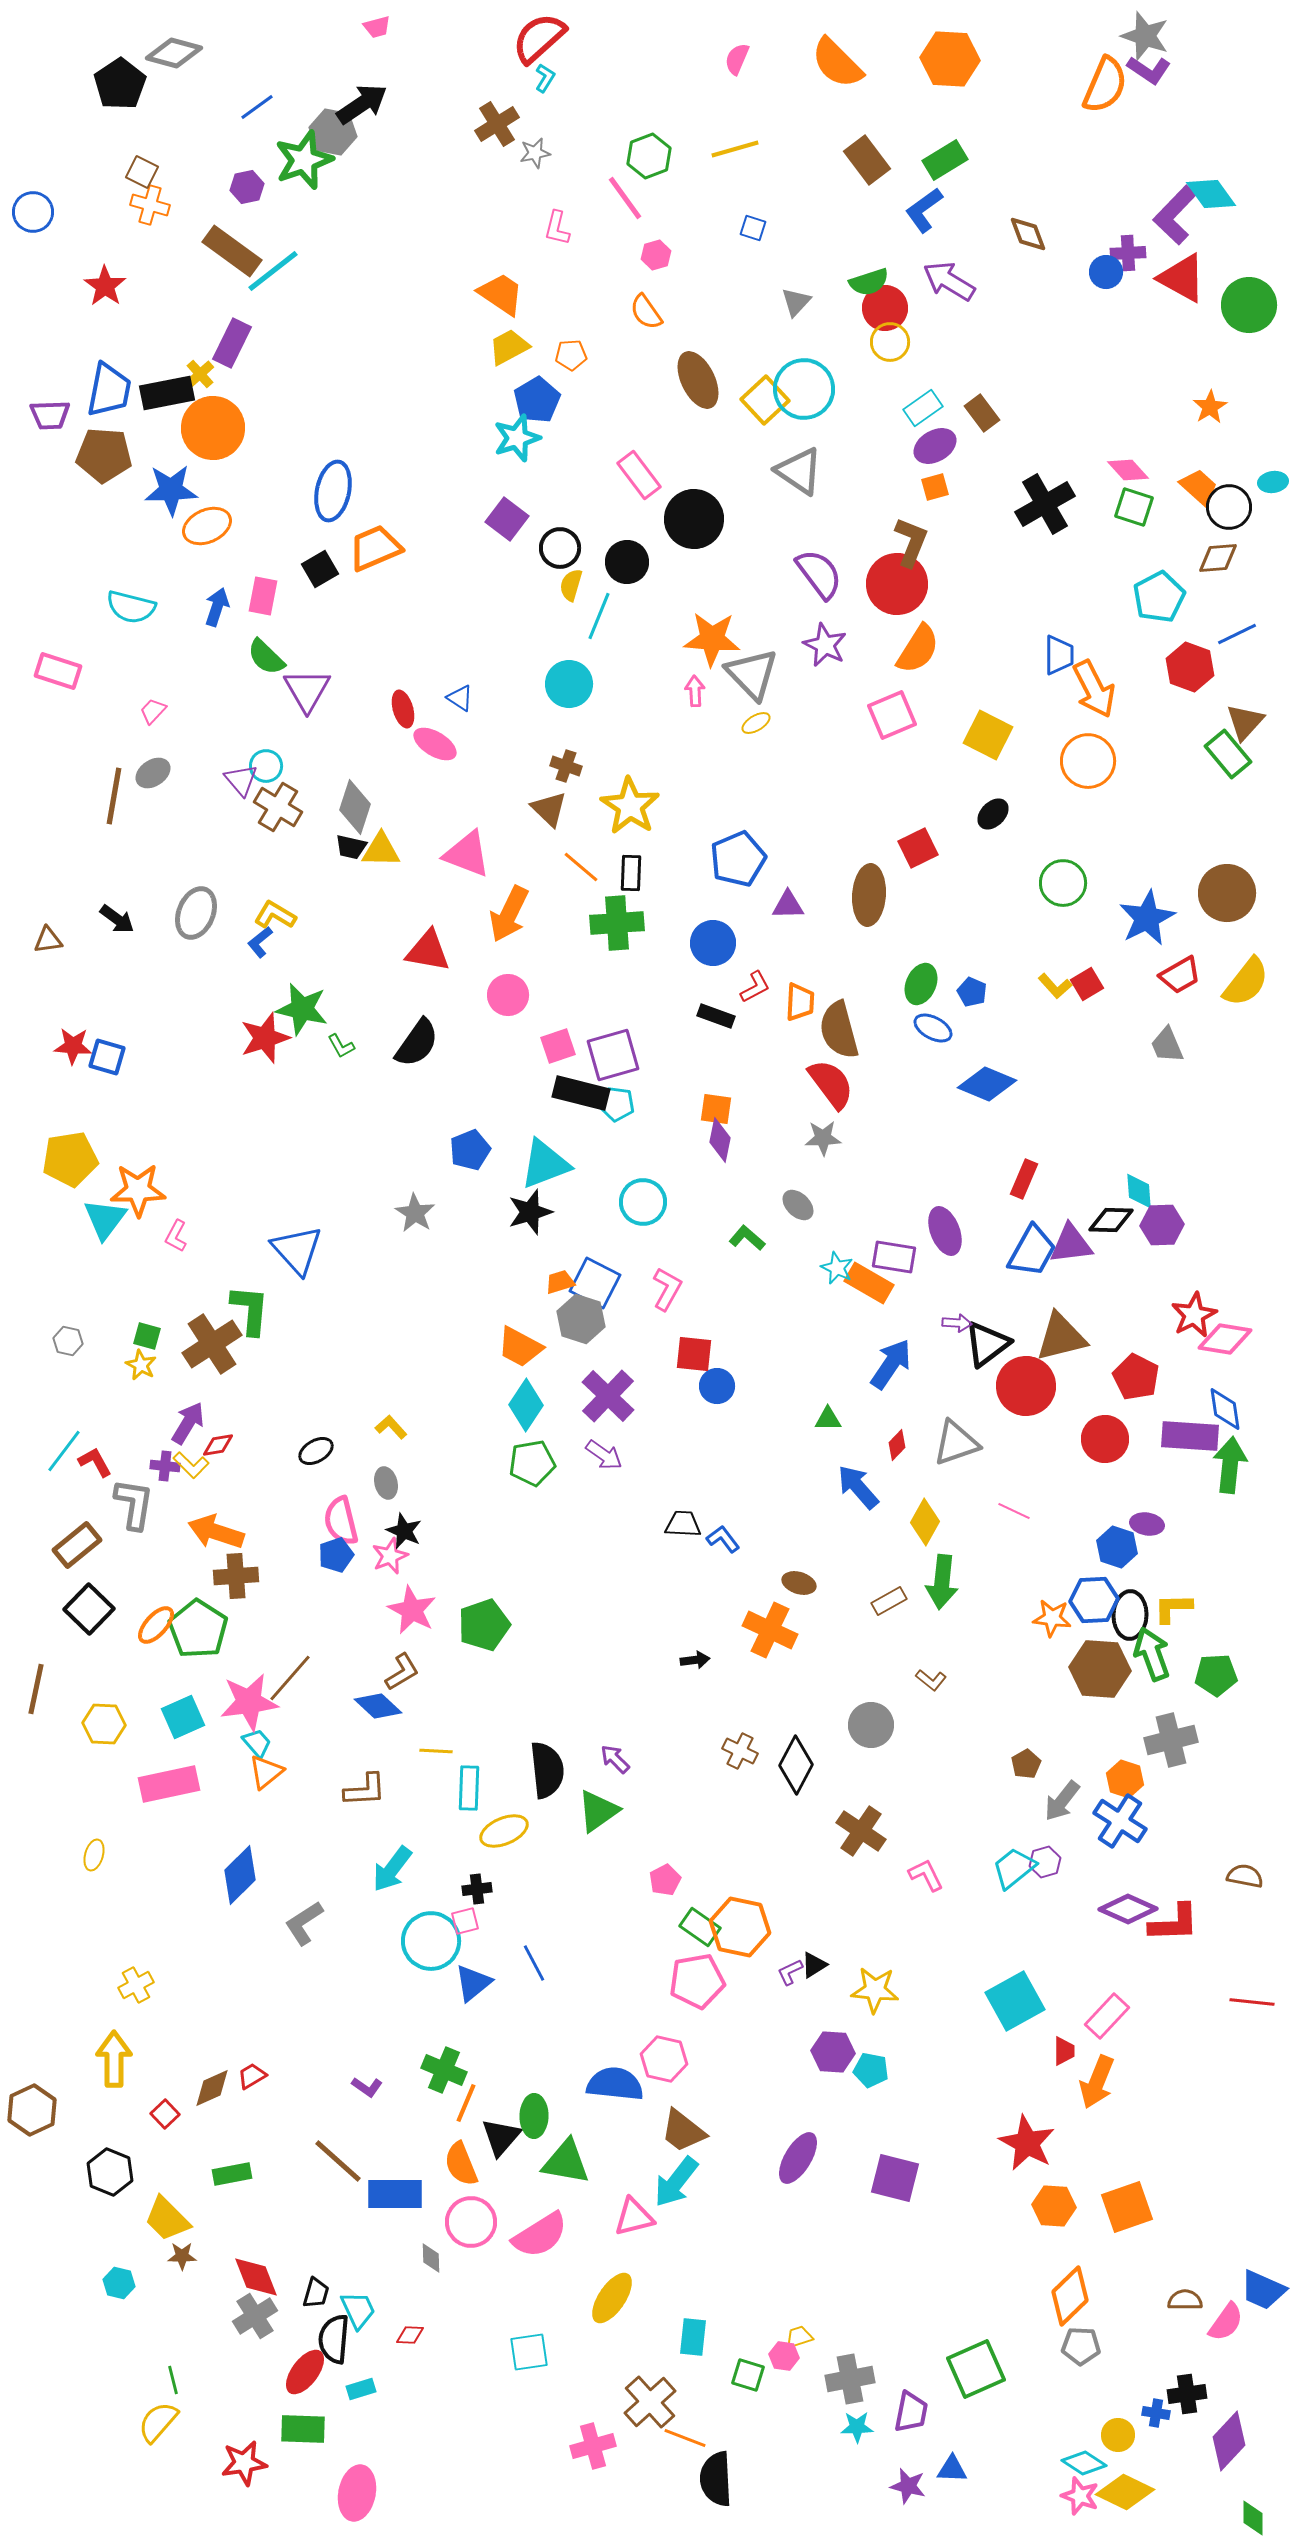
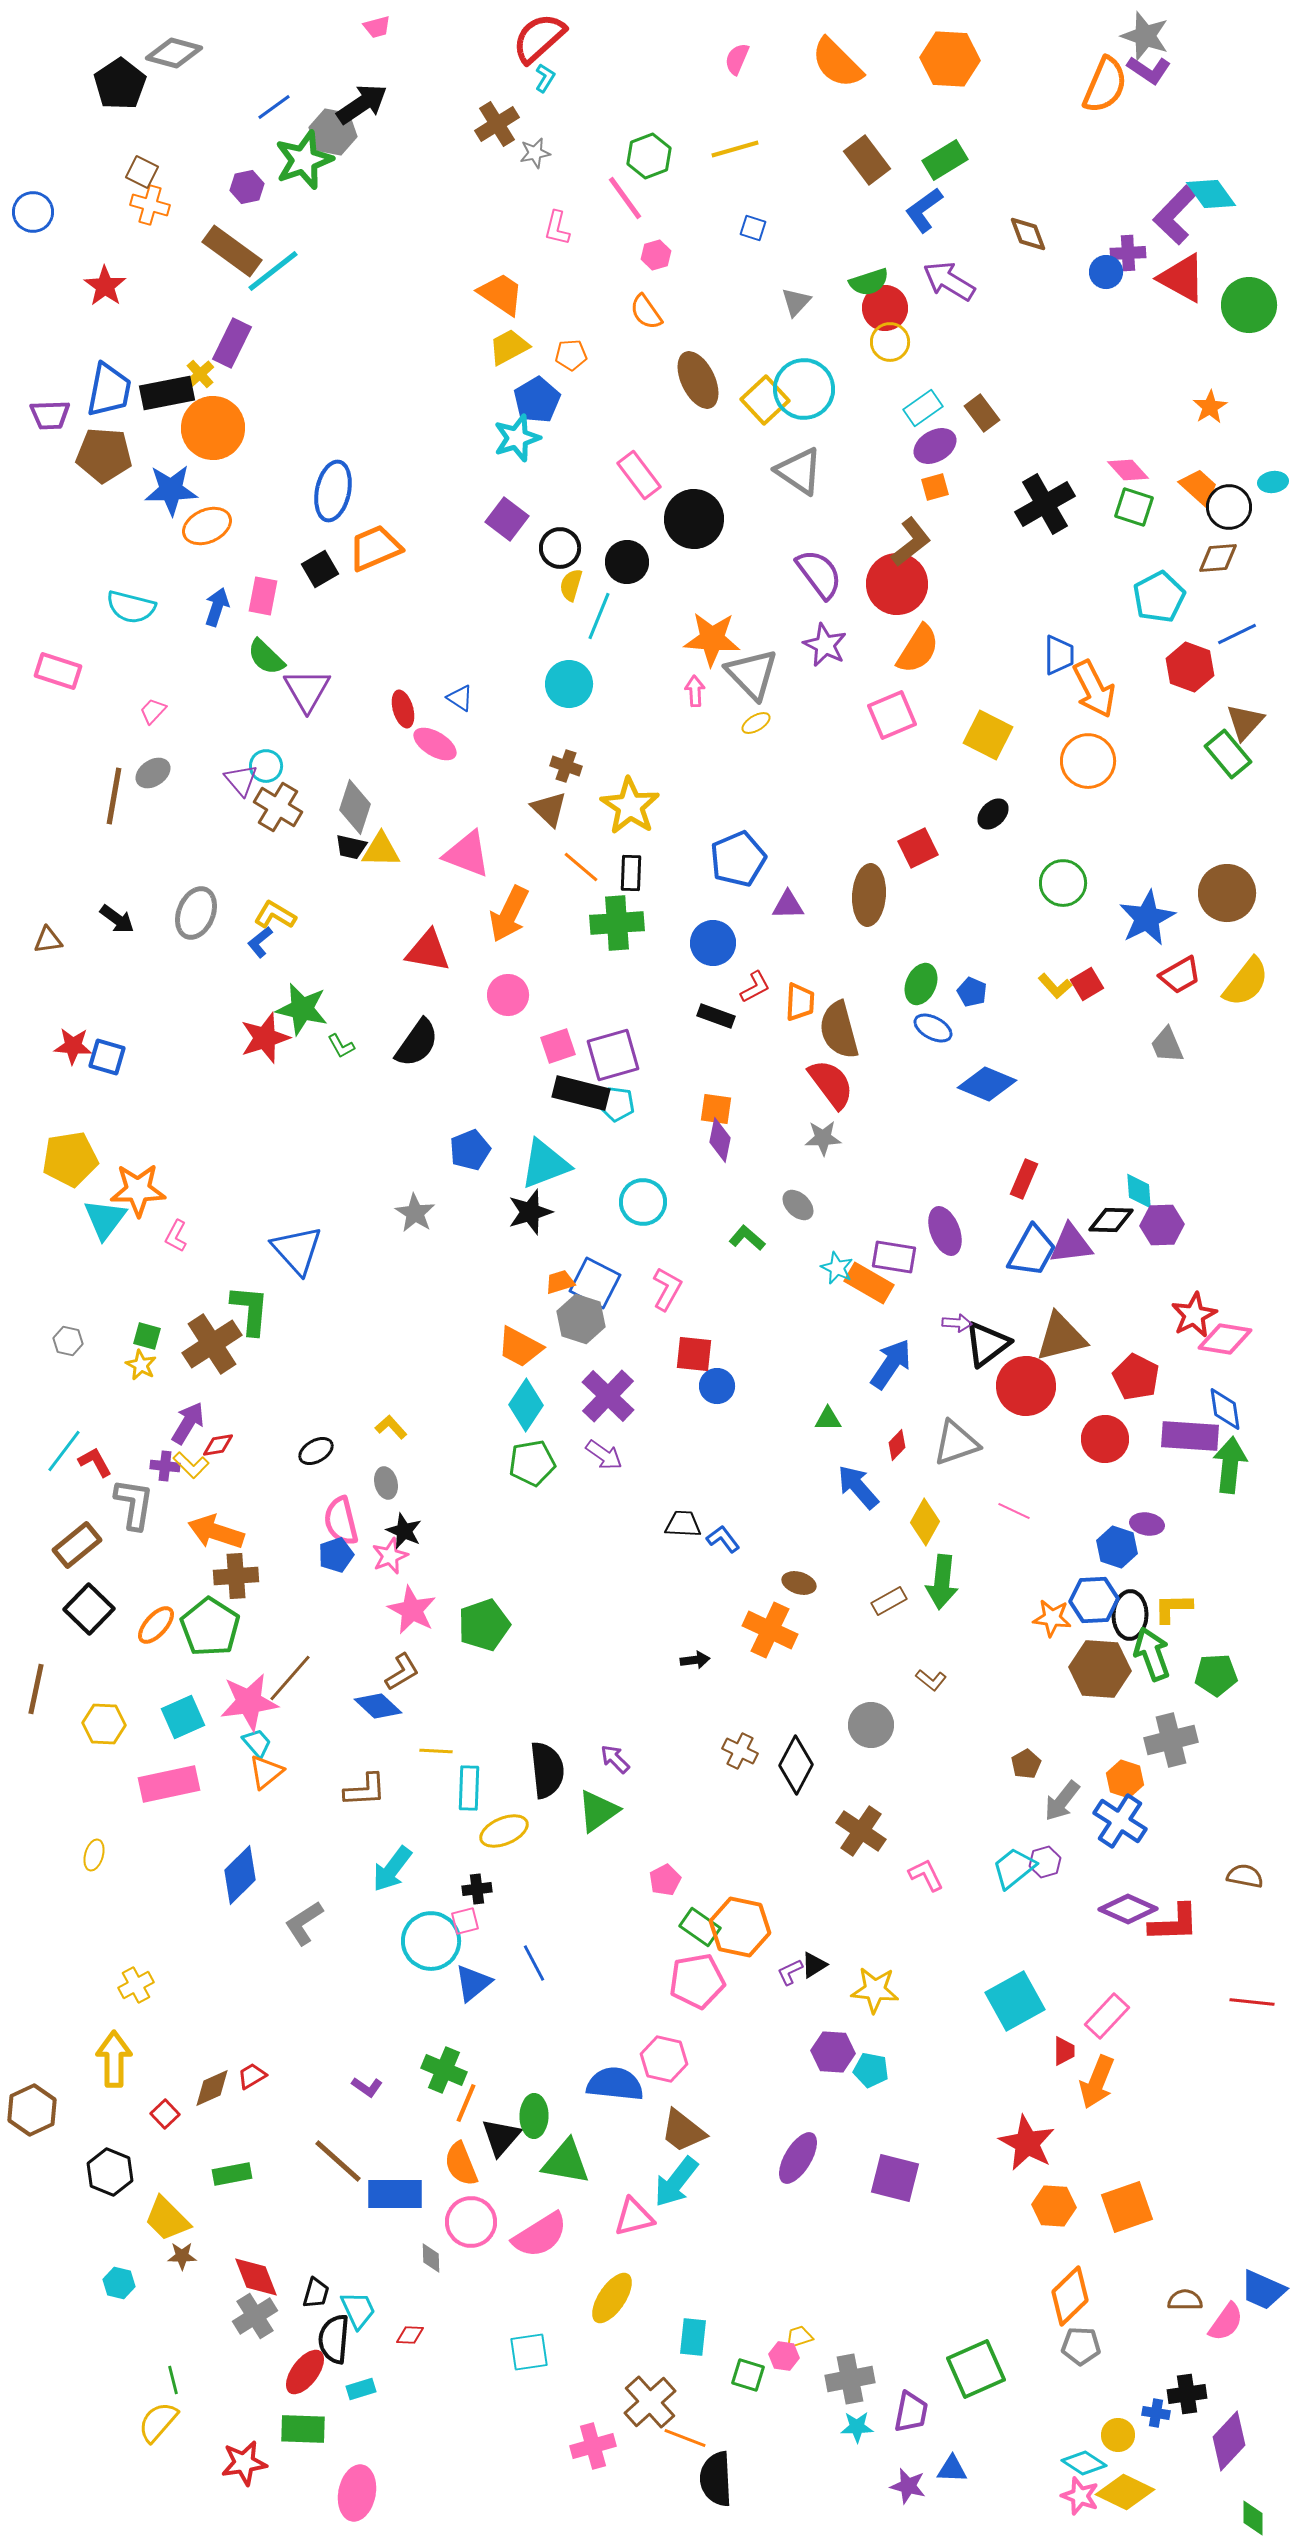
blue line at (257, 107): moved 17 px right
brown L-shape at (911, 542): rotated 30 degrees clockwise
green pentagon at (198, 1629): moved 12 px right, 2 px up
